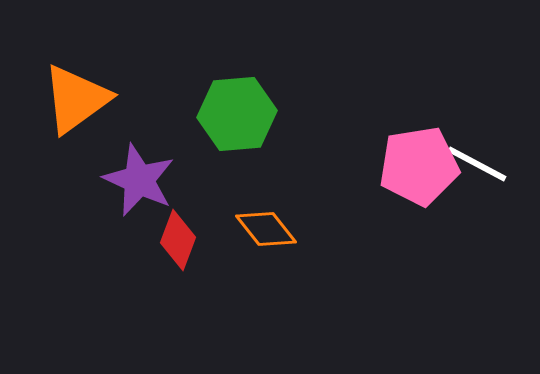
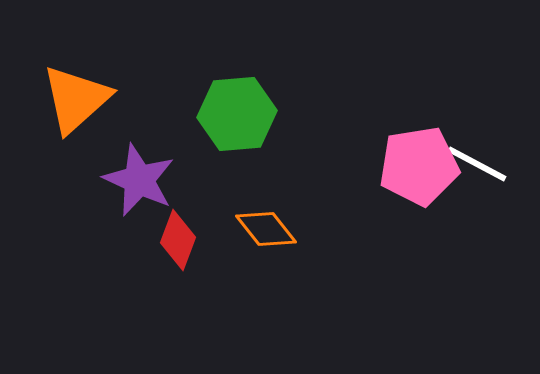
orange triangle: rotated 6 degrees counterclockwise
